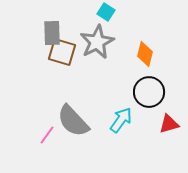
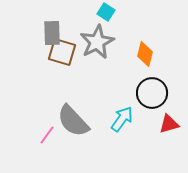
black circle: moved 3 px right, 1 px down
cyan arrow: moved 1 px right, 1 px up
